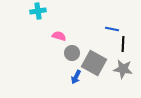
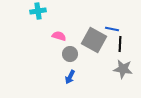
black line: moved 3 px left
gray circle: moved 2 px left, 1 px down
gray square: moved 23 px up
blue arrow: moved 6 px left
